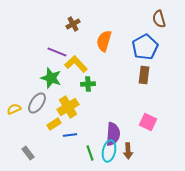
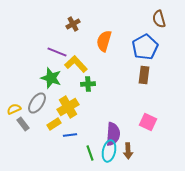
gray rectangle: moved 5 px left, 29 px up
